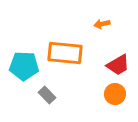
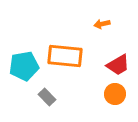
orange rectangle: moved 3 px down
cyan pentagon: rotated 12 degrees counterclockwise
gray rectangle: moved 2 px down
